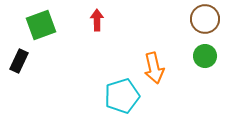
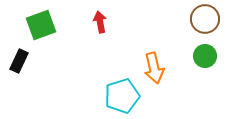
red arrow: moved 3 px right, 2 px down; rotated 10 degrees counterclockwise
